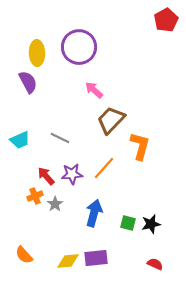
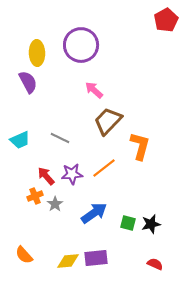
purple circle: moved 2 px right, 2 px up
brown trapezoid: moved 3 px left, 1 px down
orange line: rotated 10 degrees clockwise
blue arrow: rotated 40 degrees clockwise
